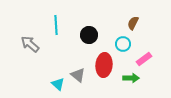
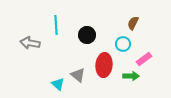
black circle: moved 2 px left
gray arrow: moved 1 px up; rotated 30 degrees counterclockwise
green arrow: moved 2 px up
